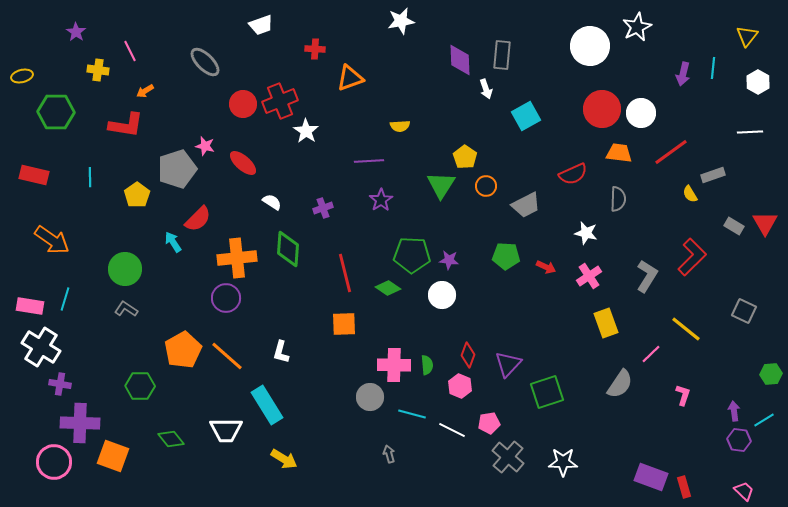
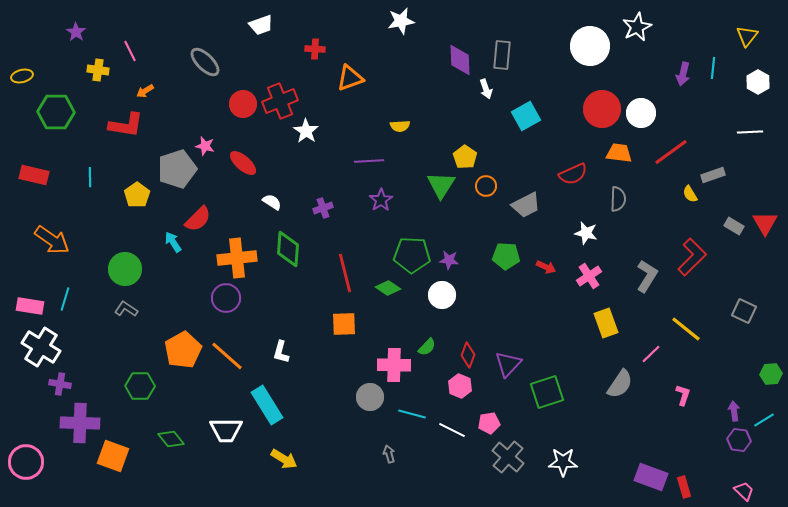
green semicircle at (427, 365): moved 18 px up; rotated 48 degrees clockwise
pink circle at (54, 462): moved 28 px left
